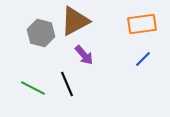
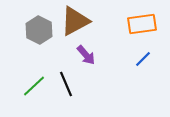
gray hexagon: moved 2 px left, 3 px up; rotated 12 degrees clockwise
purple arrow: moved 2 px right
black line: moved 1 px left
green line: moved 1 px right, 2 px up; rotated 70 degrees counterclockwise
